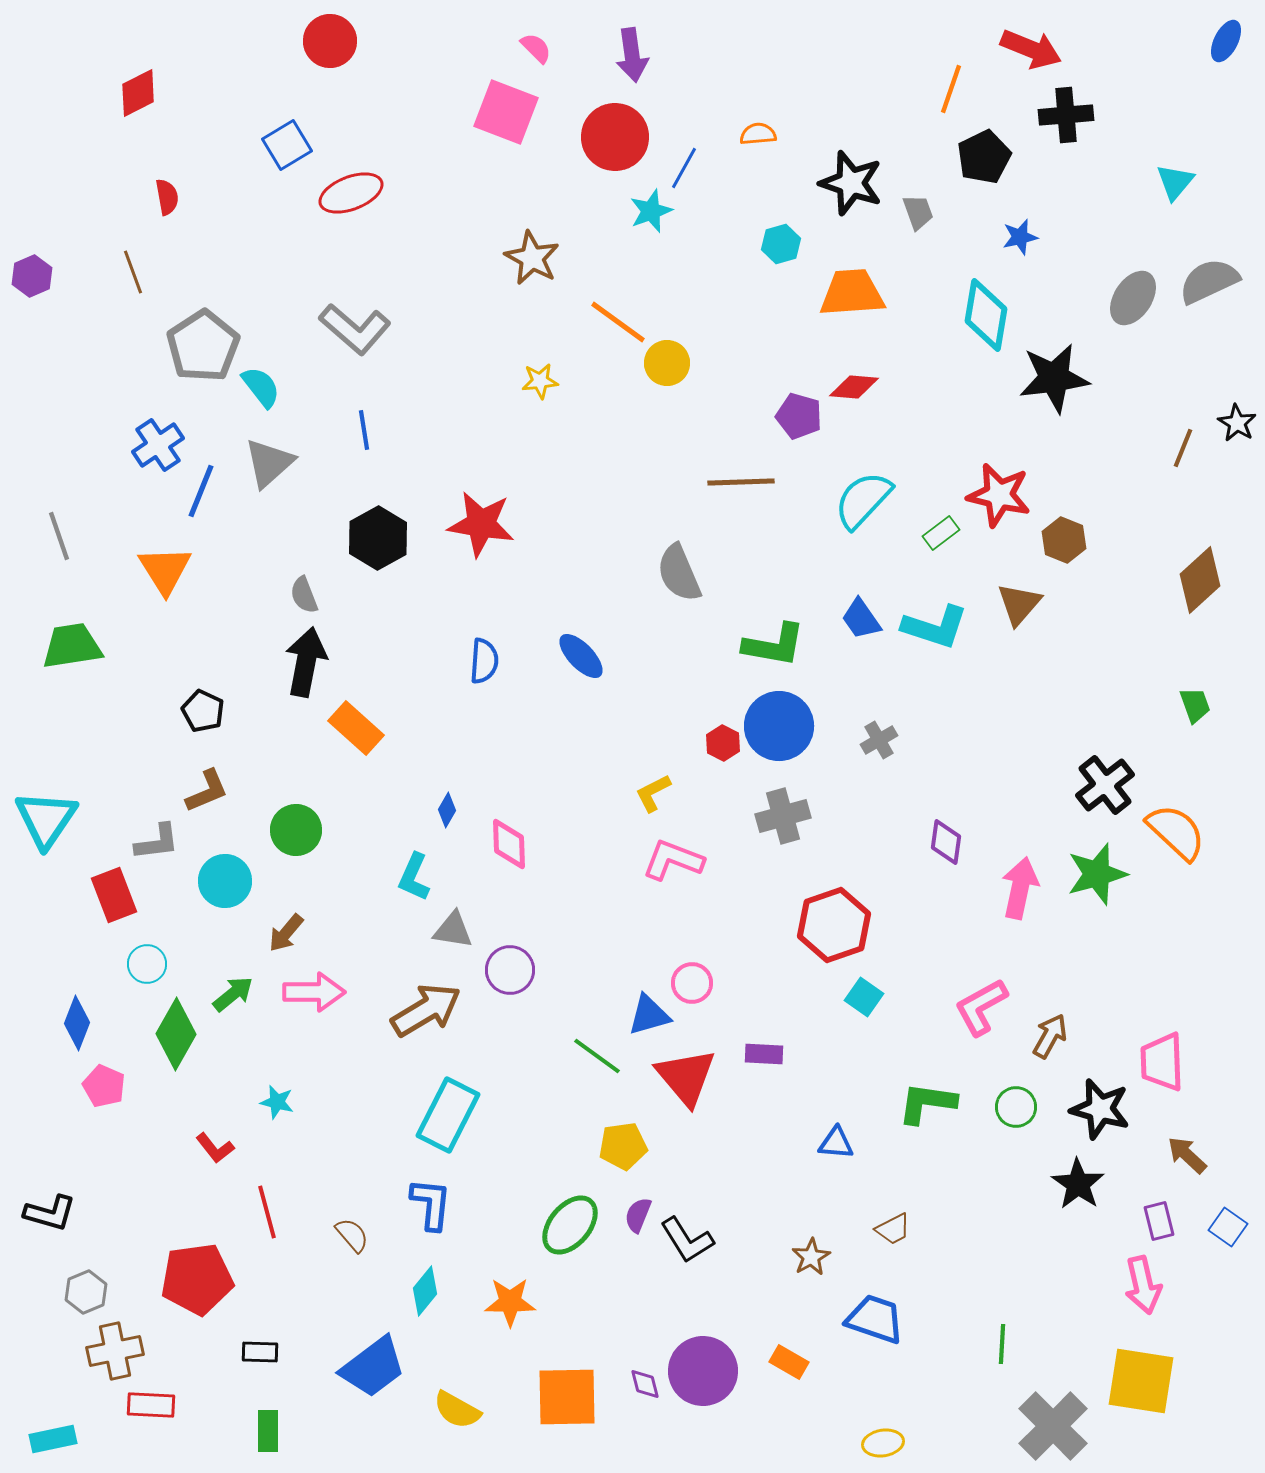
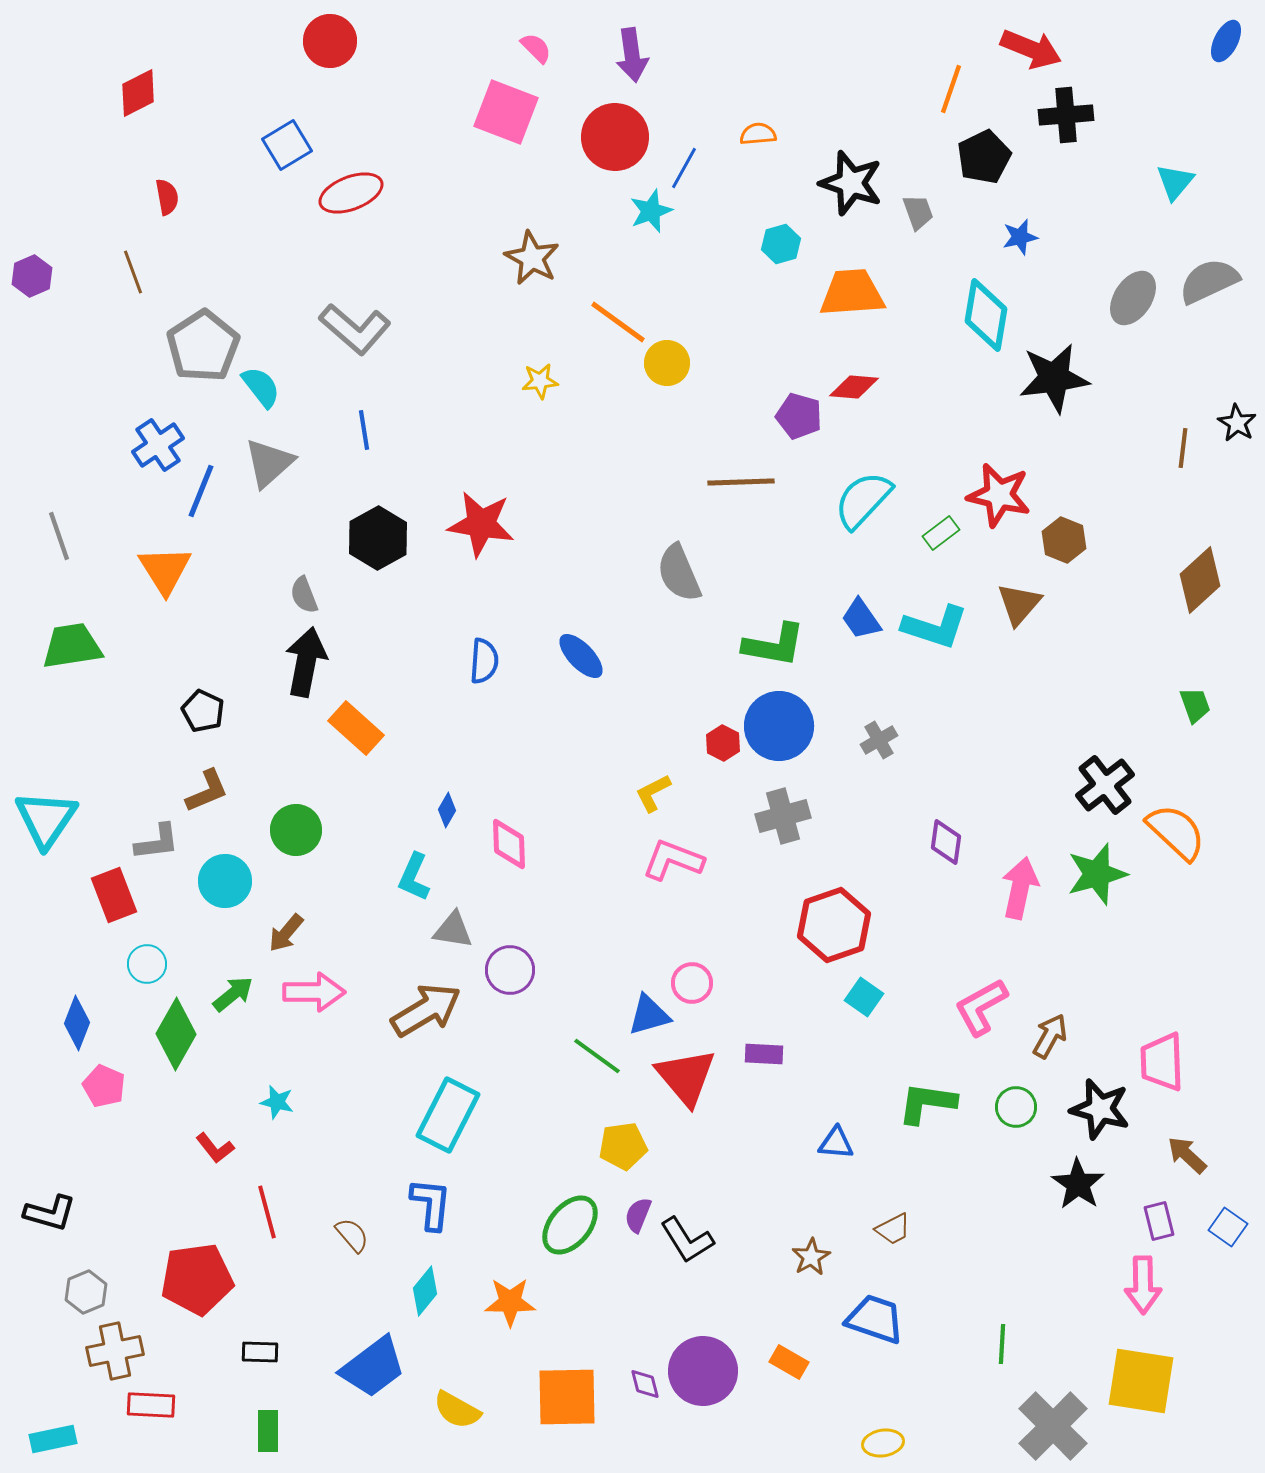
brown line at (1183, 448): rotated 15 degrees counterclockwise
pink arrow at (1143, 1285): rotated 12 degrees clockwise
